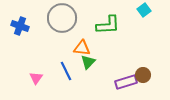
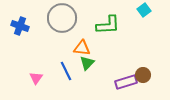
green triangle: moved 1 px left, 1 px down
